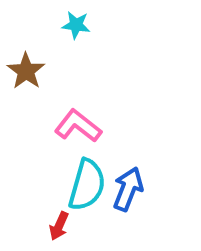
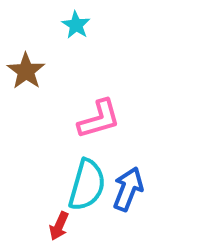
cyan star: rotated 24 degrees clockwise
pink L-shape: moved 21 px right, 7 px up; rotated 126 degrees clockwise
